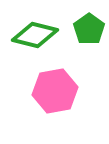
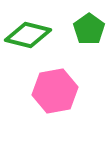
green diamond: moved 7 px left
